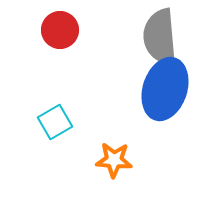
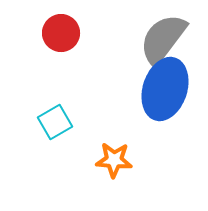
red circle: moved 1 px right, 3 px down
gray semicircle: moved 3 px right, 2 px down; rotated 42 degrees clockwise
